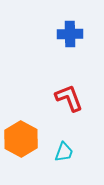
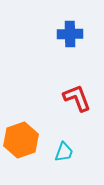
red L-shape: moved 8 px right
orange hexagon: moved 1 px down; rotated 12 degrees clockwise
